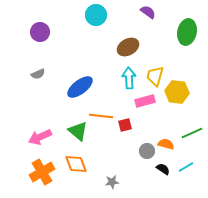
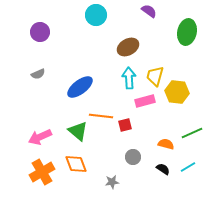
purple semicircle: moved 1 px right, 1 px up
gray circle: moved 14 px left, 6 px down
cyan line: moved 2 px right
